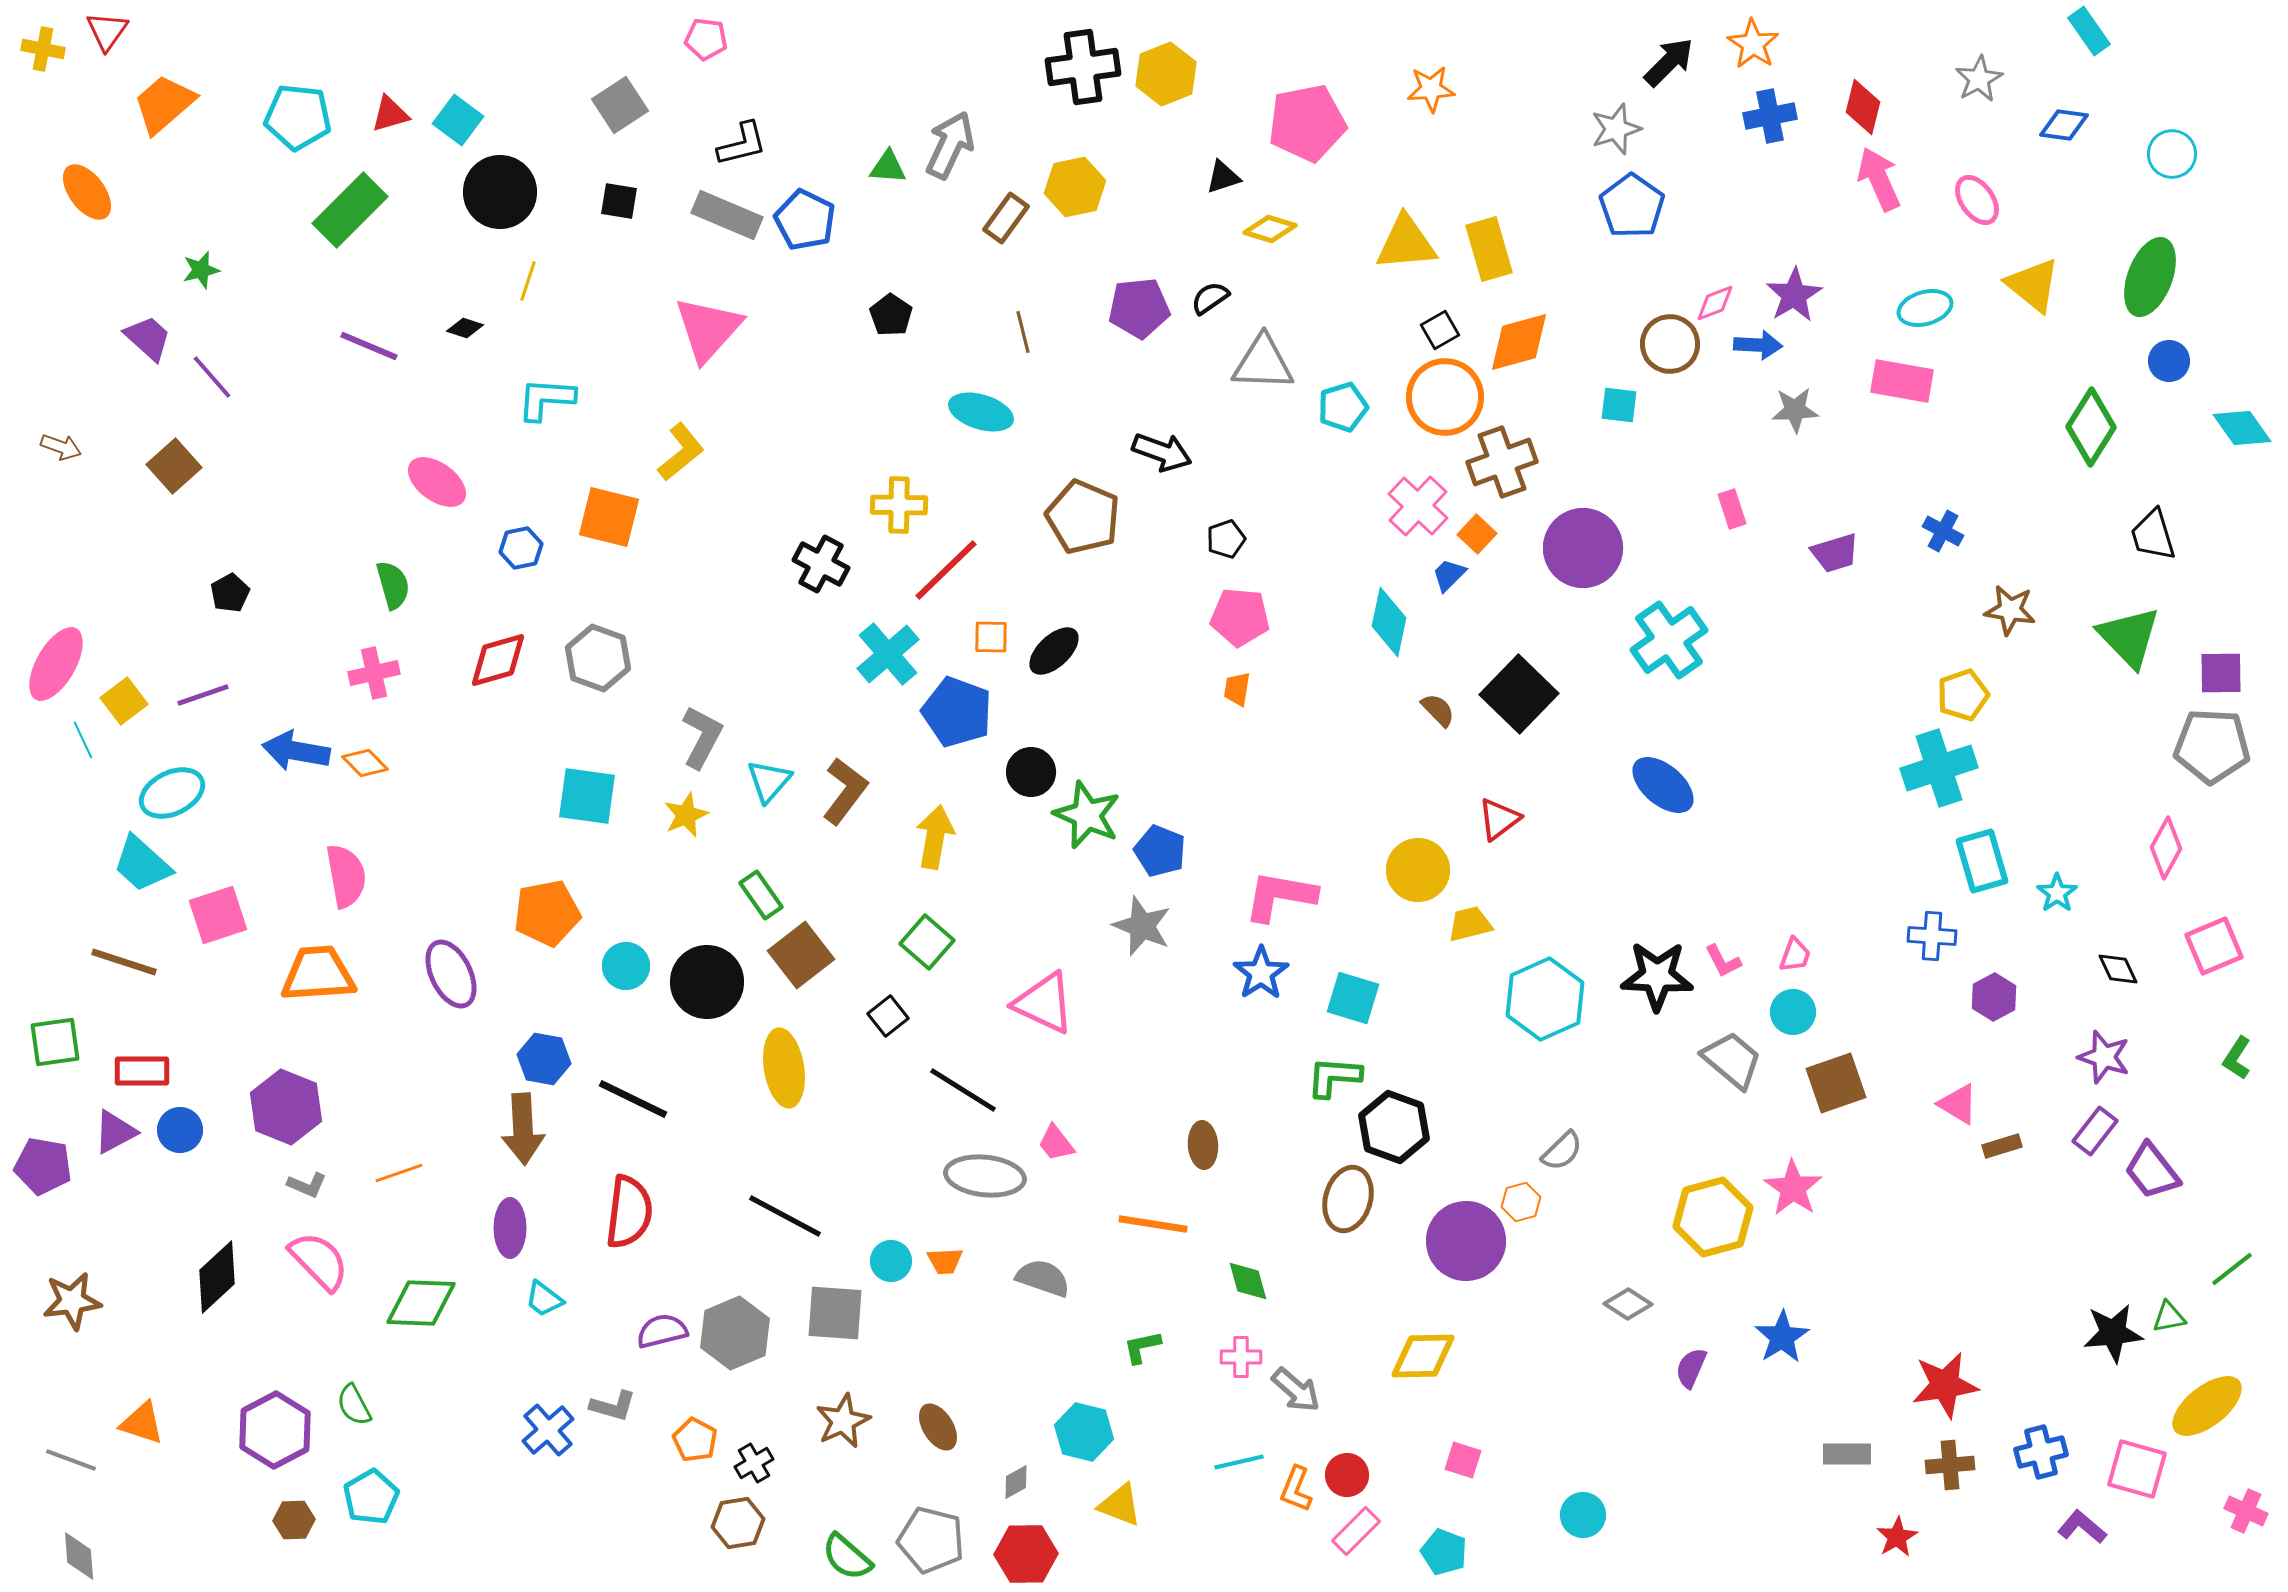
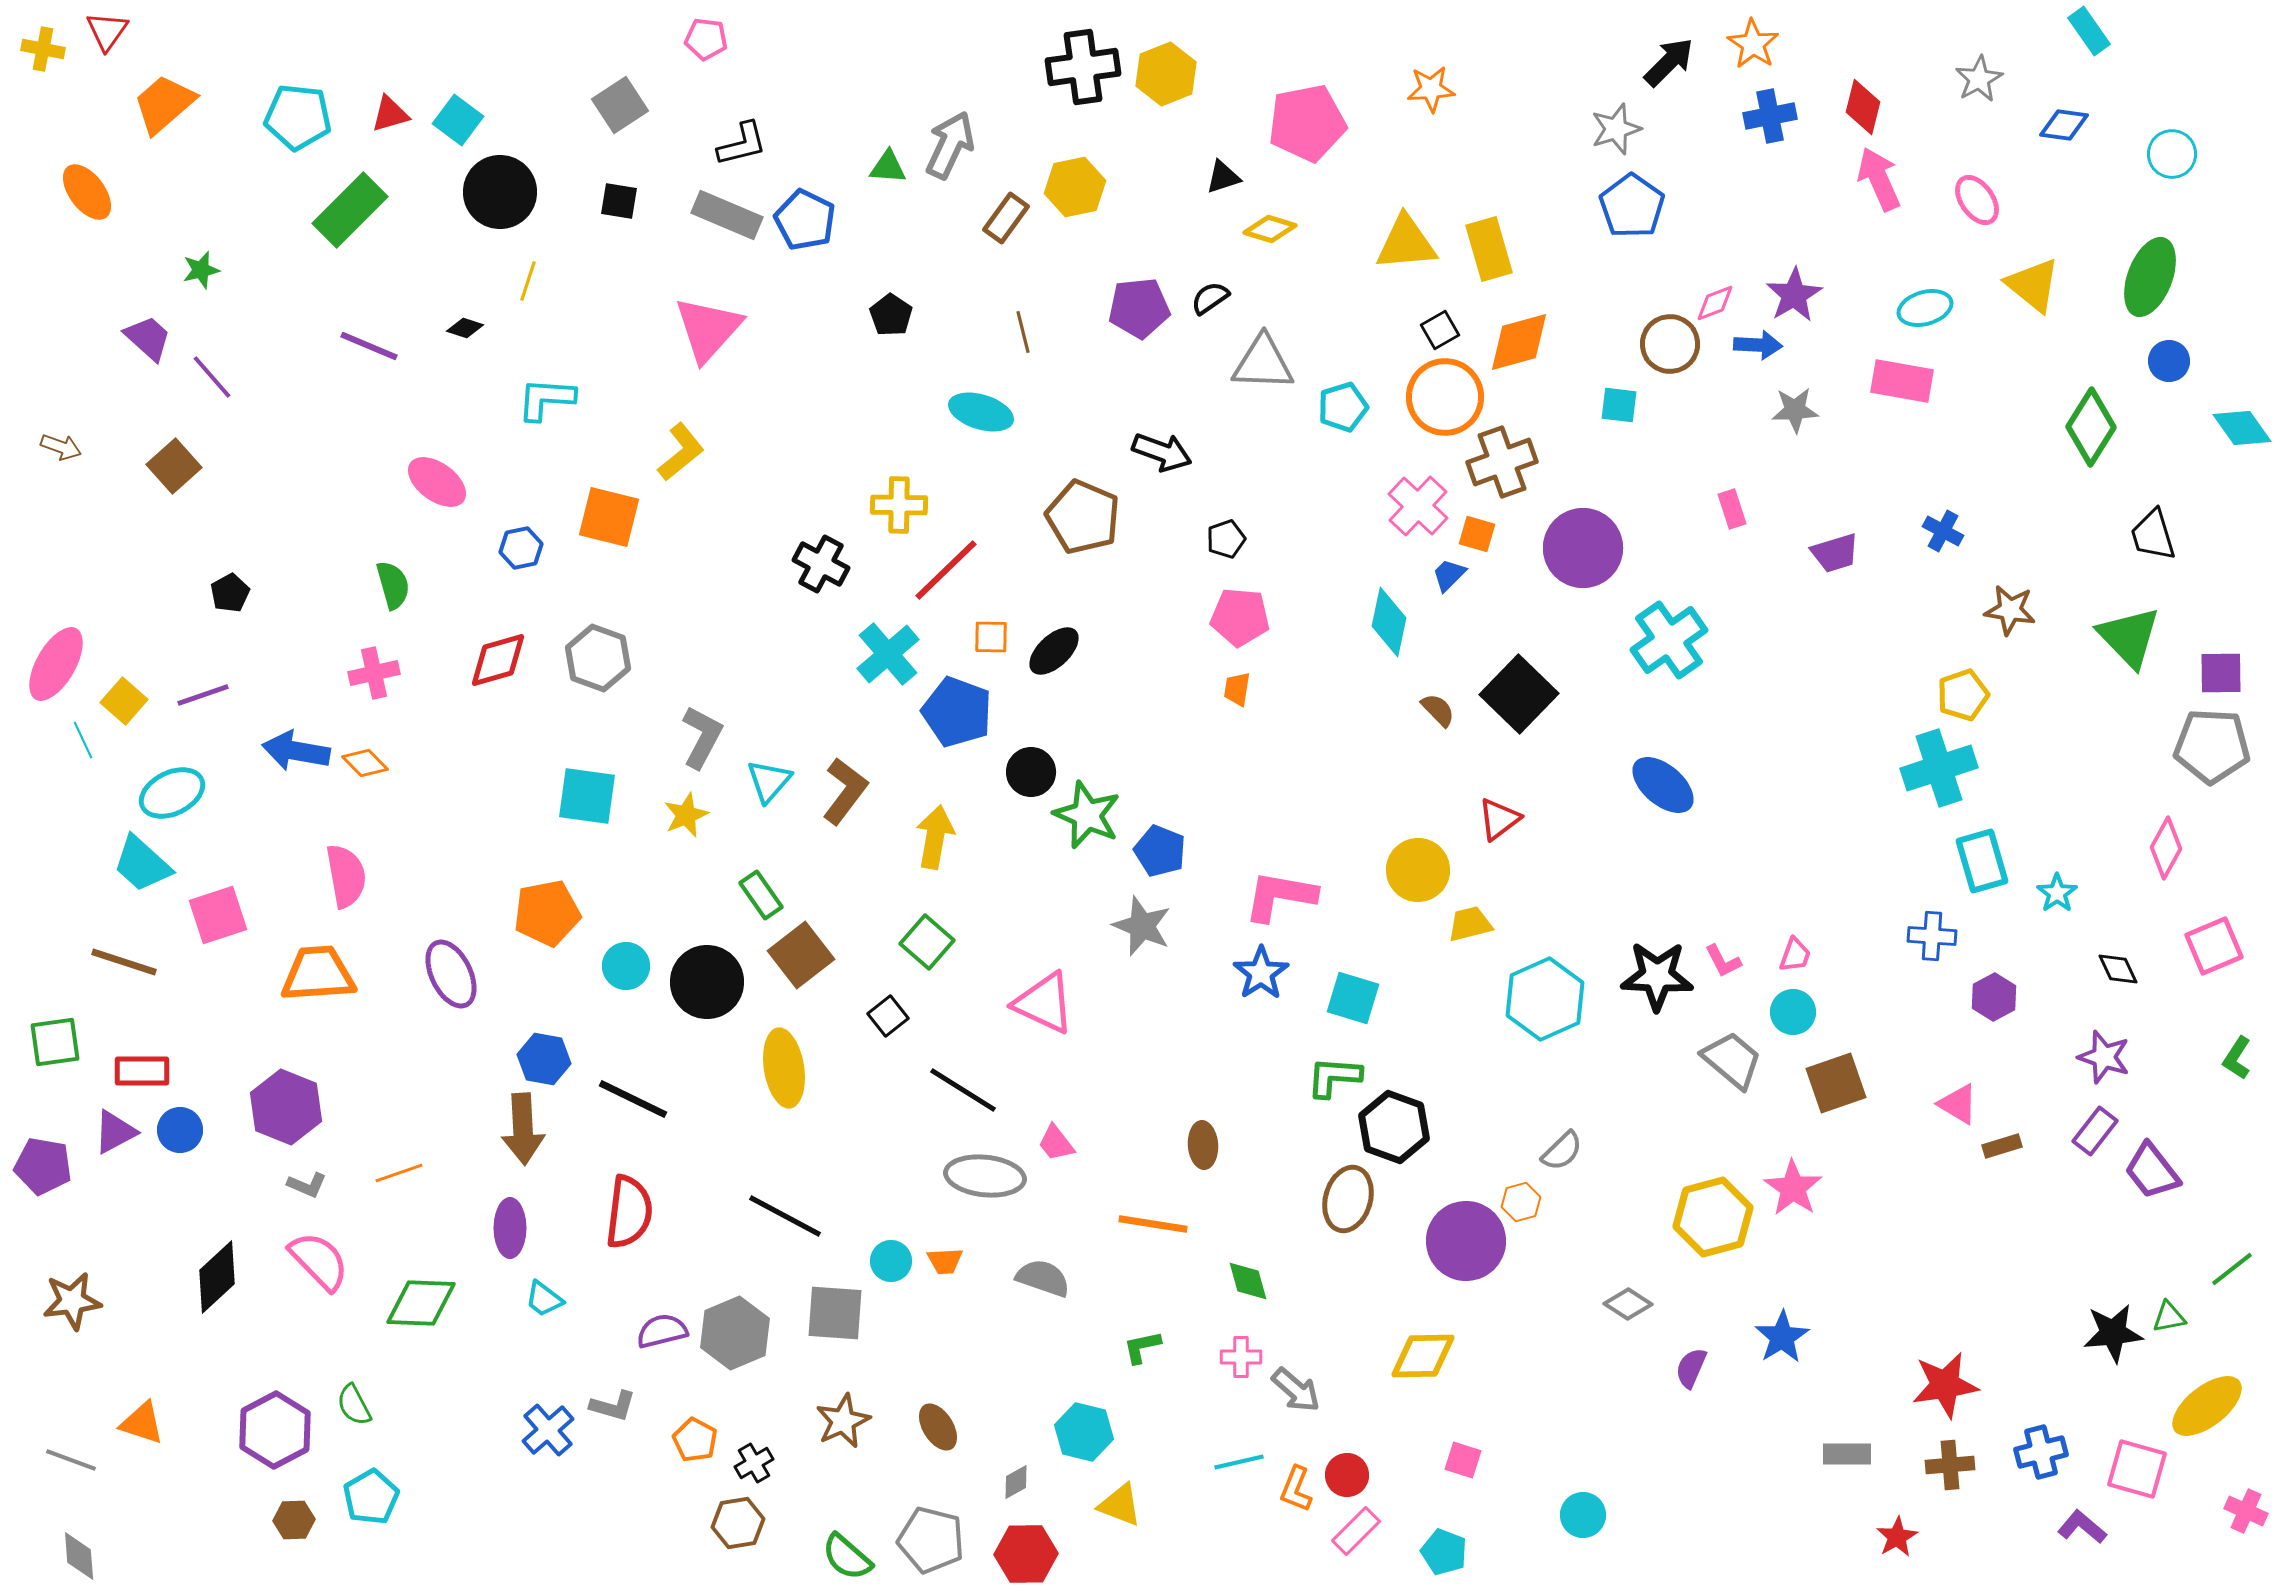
orange square at (1477, 534): rotated 27 degrees counterclockwise
yellow square at (124, 701): rotated 12 degrees counterclockwise
